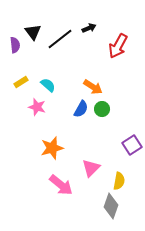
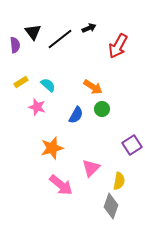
blue semicircle: moved 5 px left, 6 px down
